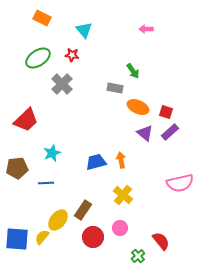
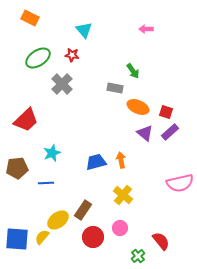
orange rectangle: moved 12 px left
yellow ellipse: rotated 15 degrees clockwise
